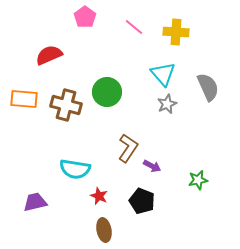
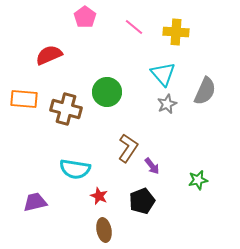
gray semicircle: moved 3 px left, 4 px down; rotated 48 degrees clockwise
brown cross: moved 4 px down
purple arrow: rotated 24 degrees clockwise
black pentagon: rotated 30 degrees clockwise
